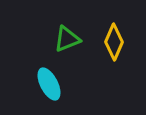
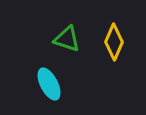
green triangle: rotated 40 degrees clockwise
